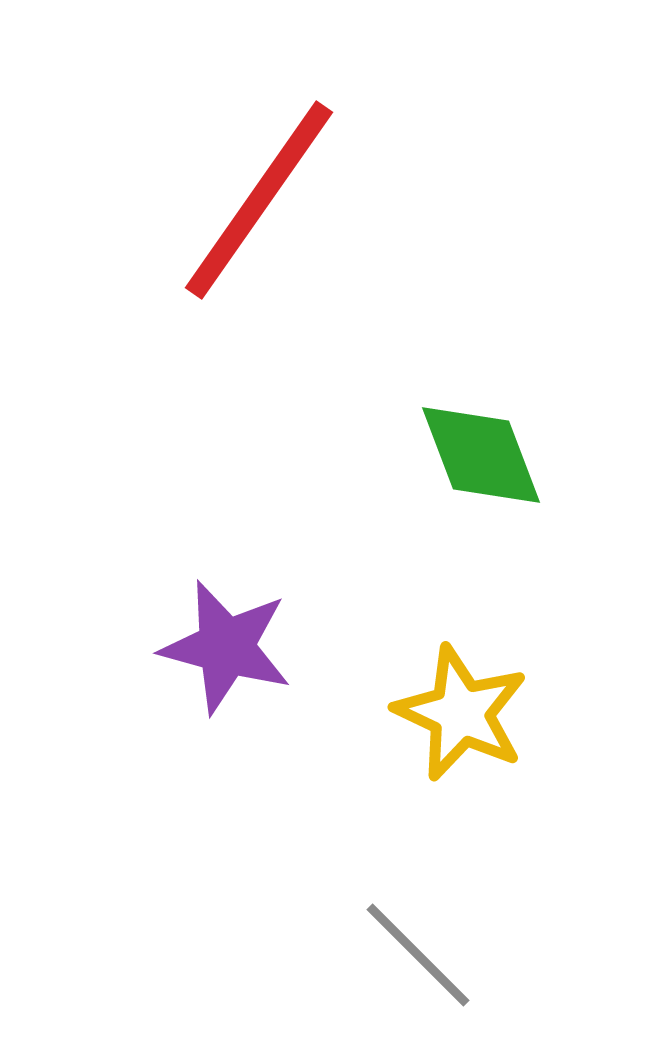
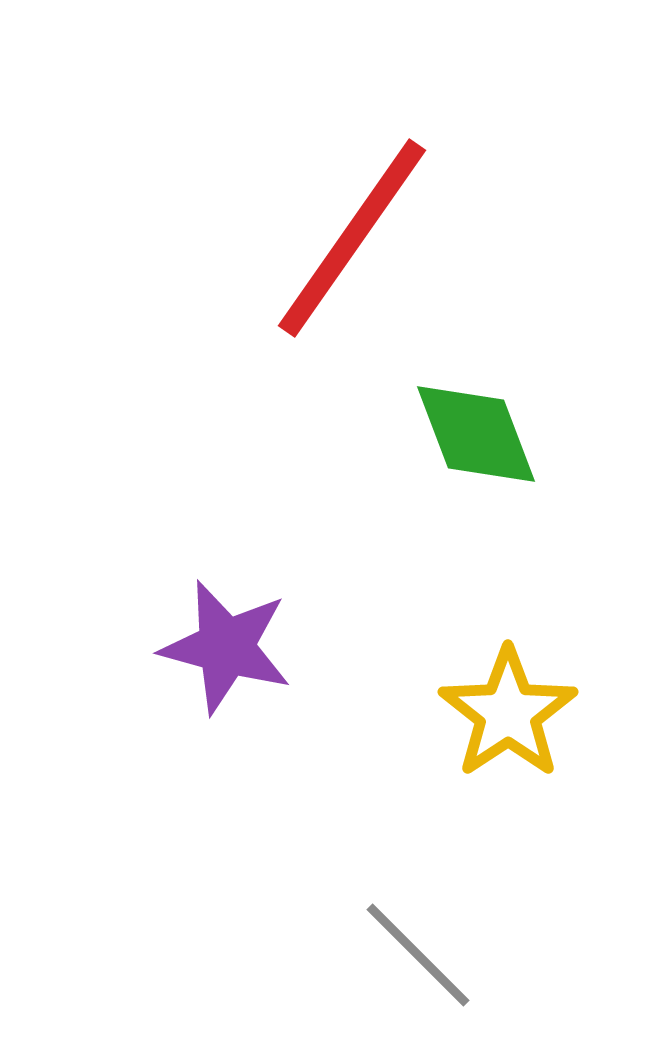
red line: moved 93 px right, 38 px down
green diamond: moved 5 px left, 21 px up
yellow star: moved 47 px right; rotated 13 degrees clockwise
